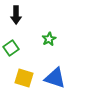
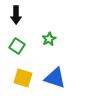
green square: moved 6 px right, 2 px up; rotated 21 degrees counterclockwise
yellow square: moved 1 px left
